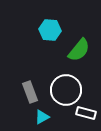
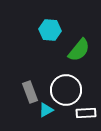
white rectangle: rotated 18 degrees counterclockwise
cyan triangle: moved 4 px right, 7 px up
